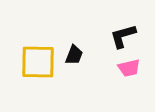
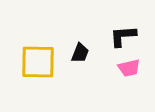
black L-shape: rotated 12 degrees clockwise
black trapezoid: moved 6 px right, 2 px up
